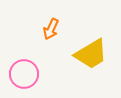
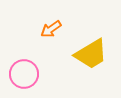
orange arrow: rotated 30 degrees clockwise
